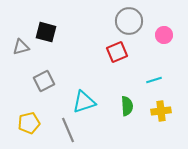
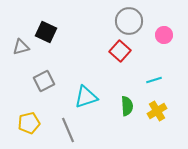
black square: rotated 10 degrees clockwise
red square: moved 3 px right, 1 px up; rotated 25 degrees counterclockwise
cyan triangle: moved 2 px right, 5 px up
yellow cross: moved 4 px left; rotated 24 degrees counterclockwise
